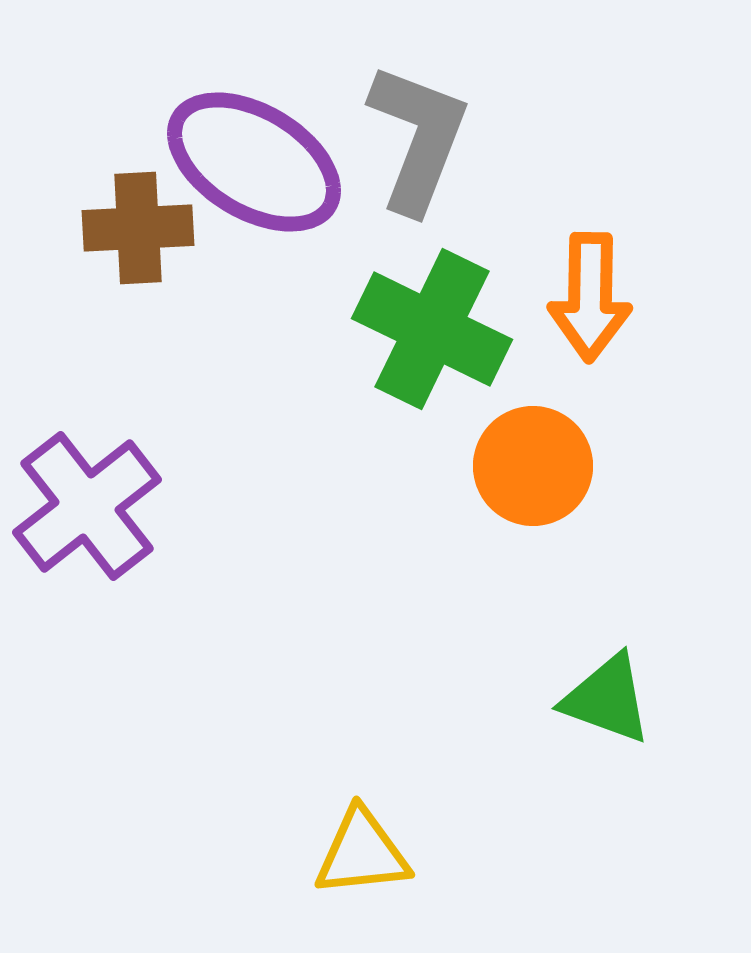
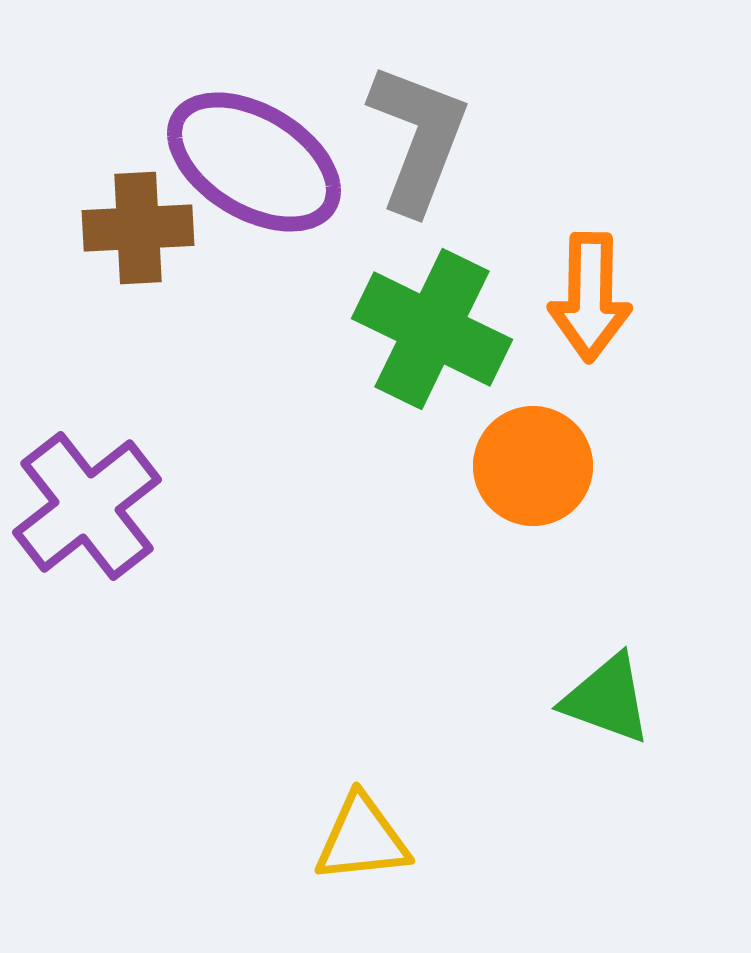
yellow triangle: moved 14 px up
